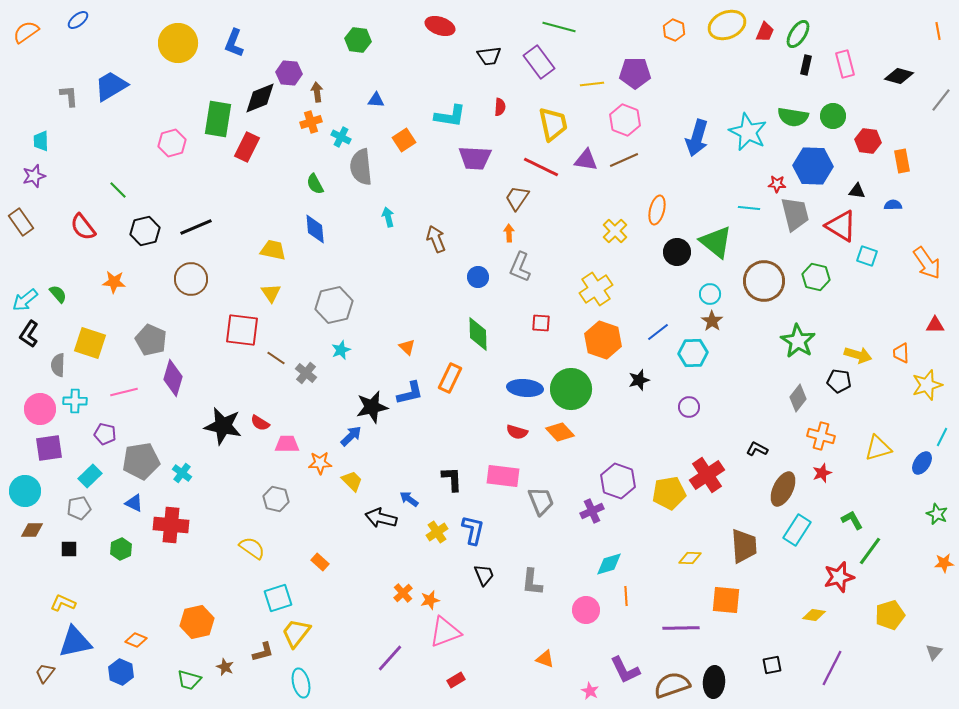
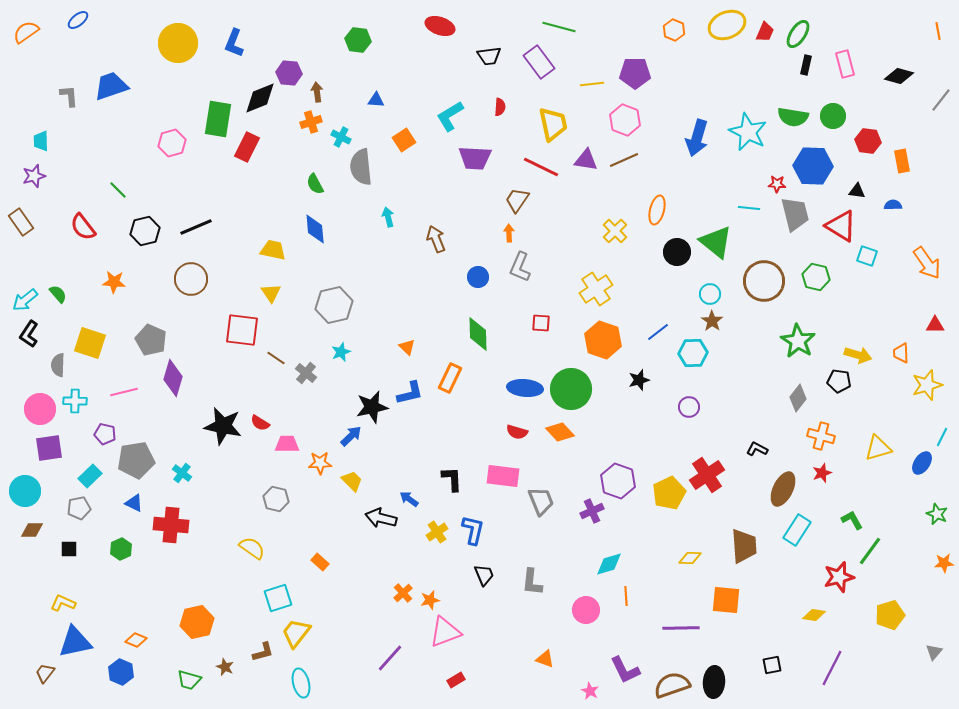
blue trapezoid at (111, 86): rotated 12 degrees clockwise
cyan L-shape at (450, 116): rotated 140 degrees clockwise
brown trapezoid at (517, 198): moved 2 px down
cyan star at (341, 350): moved 2 px down
gray pentagon at (141, 461): moved 5 px left, 1 px up
yellow pentagon at (669, 493): rotated 16 degrees counterclockwise
